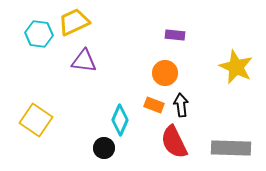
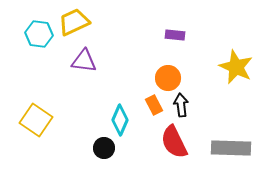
orange circle: moved 3 px right, 5 px down
orange rectangle: rotated 42 degrees clockwise
